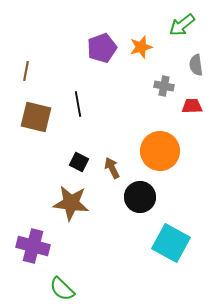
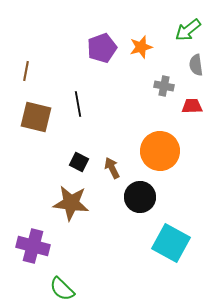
green arrow: moved 6 px right, 5 px down
